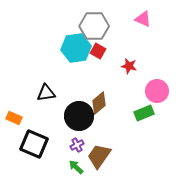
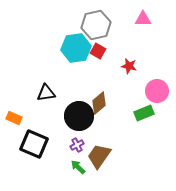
pink triangle: rotated 24 degrees counterclockwise
gray hexagon: moved 2 px right, 1 px up; rotated 12 degrees counterclockwise
green arrow: moved 2 px right
